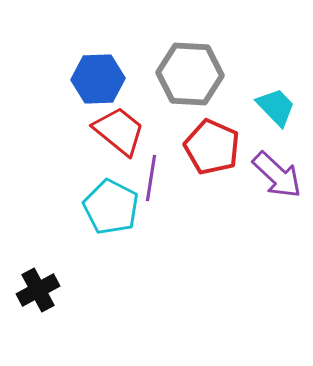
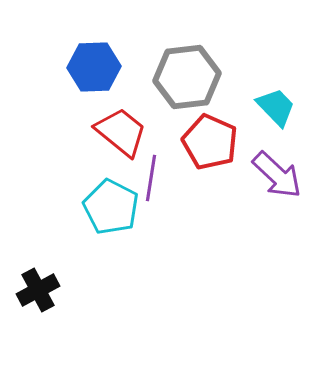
gray hexagon: moved 3 px left, 3 px down; rotated 10 degrees counterclockwise
blue hexagon: moved 4 px left, 12 px up
red trapezoid: moved 2 px right, 1 px down
red pentagon: moved 2 px left, 5 px up
